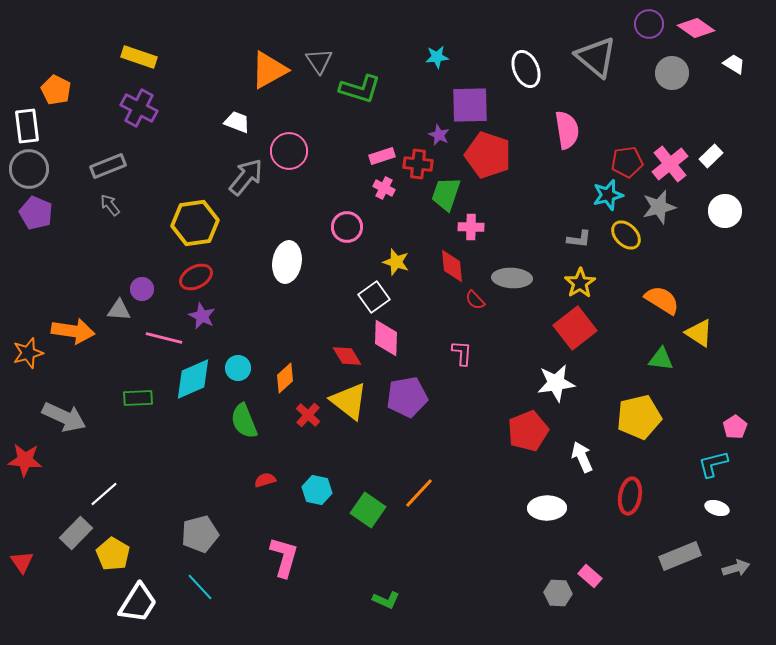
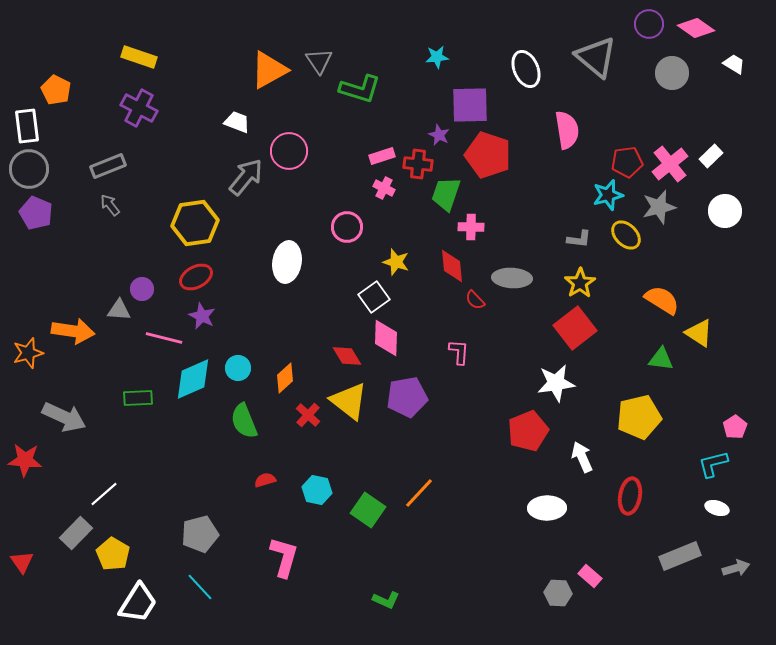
pink L-shape at (462, 353): moved 3 px left, 1 px up
